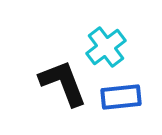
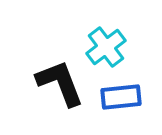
black L-shape: moved 3 px left
